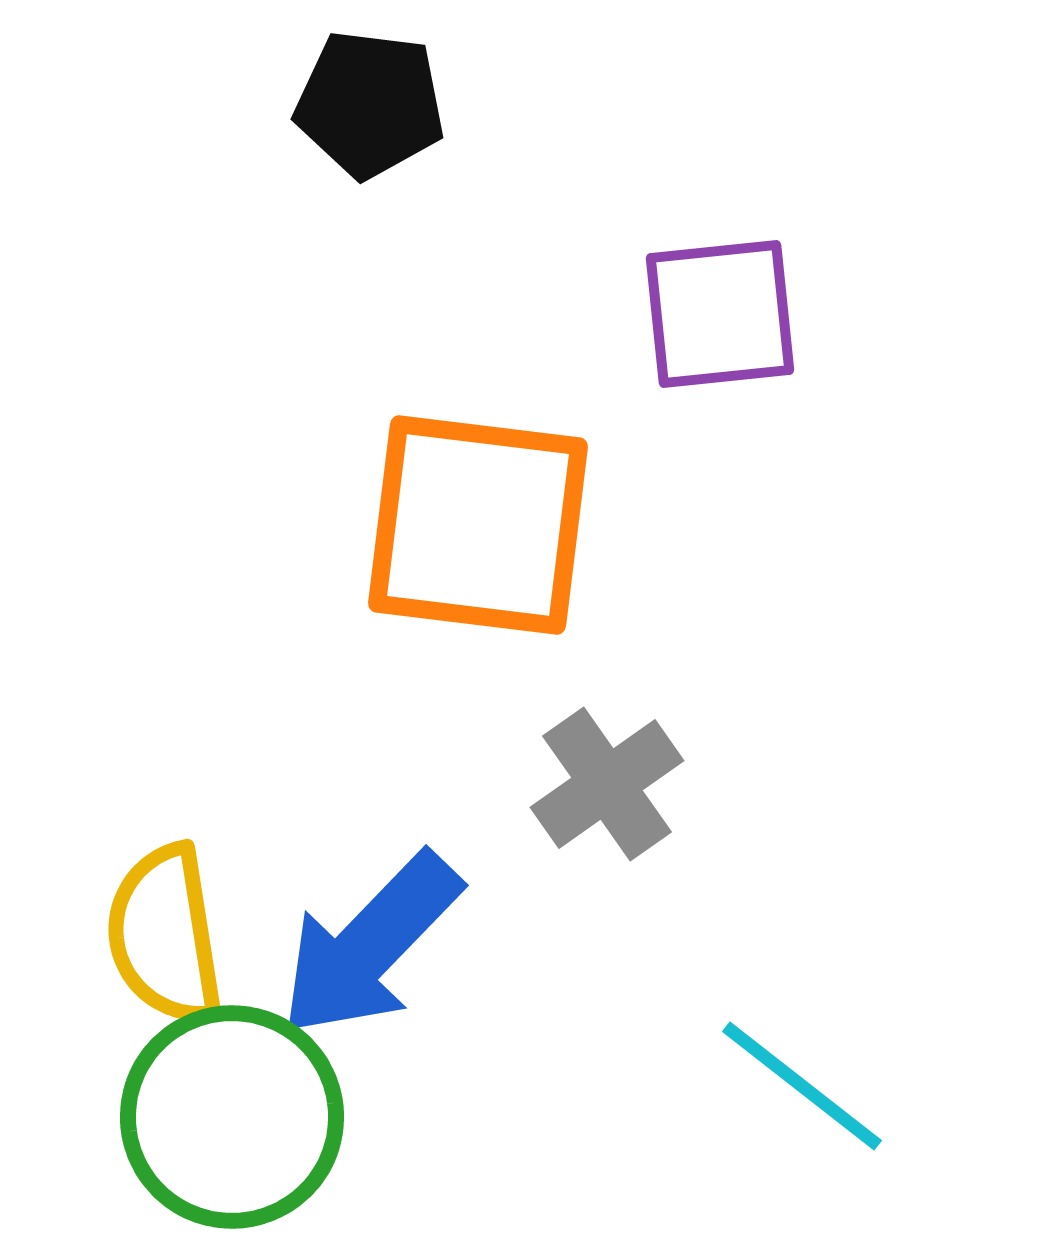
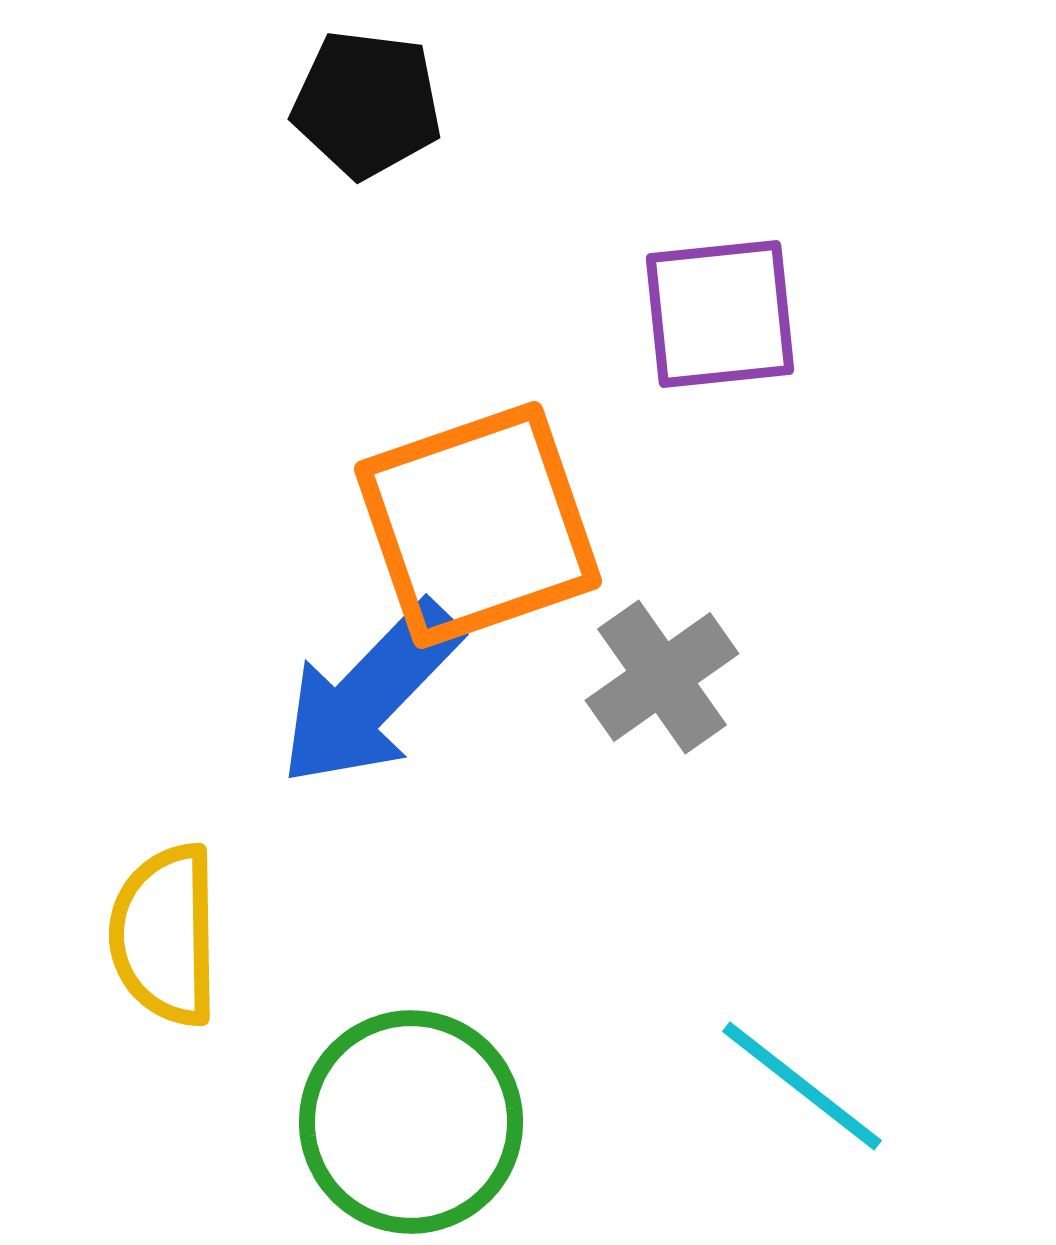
black pentagon: moved 3 px left
orange square: rotated 26 degrees counterclockwise
gray cross: moved 55 px right, 107 px up
yellow semicircle: rotated 8 degrees clockwise
blue arrow: moved 251 px up
green circle: moved 179 px right, 5 px down
